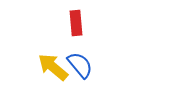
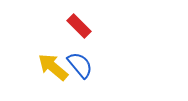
red rectangle: moved 3 px right, 3 px down; rotated 40 degrees counterclockwise
